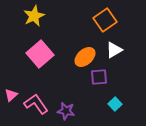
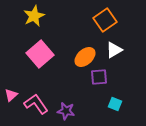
cyan square: rotated 24 degrees counterclockwise
